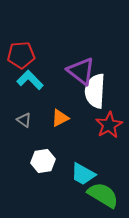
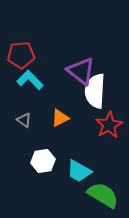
cyan trapezoid: moved 4 px left, 3 px up
